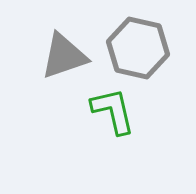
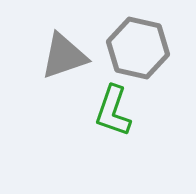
green L-shape: rotated 148 degrees counterclockwise
